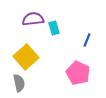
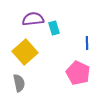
blue line: moved 3 px down; rotated 24 degrees counterclockwise
yellow square: moved 1 px left, 5 px up
